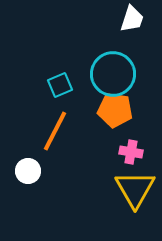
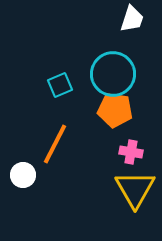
orange line: moved 13 px down
white circle: moved 5 px left, 4 px down
